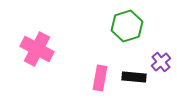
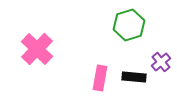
green hexagon: moved 2 px right, 1 px up
pink cross: rotated 16 degrees clockwise
